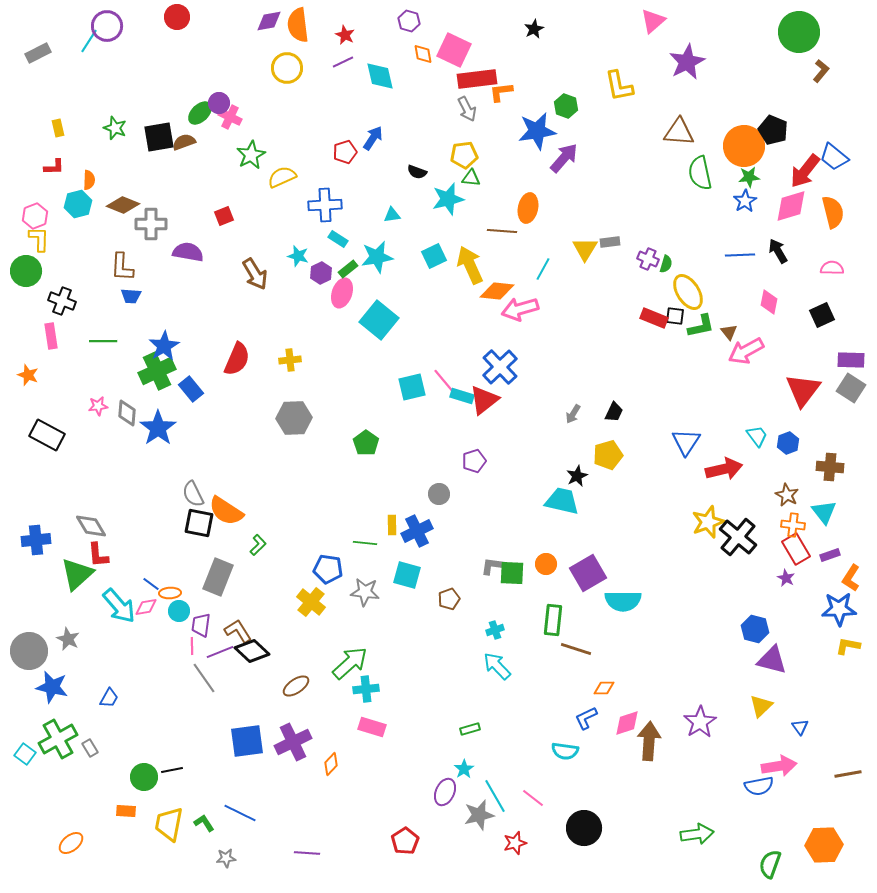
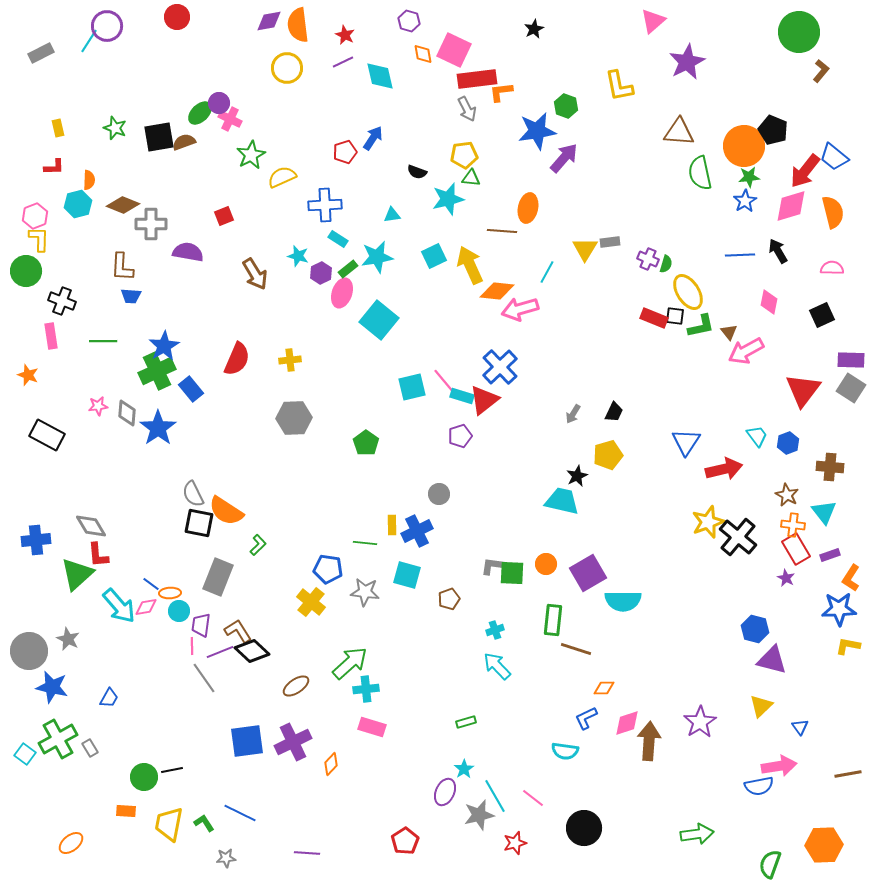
gray rectangle at (38, 53): moved 3 px right
pink cross at (230, 117): moved 2 px down
cyan line at (543, 269): moved 4 px right, 3 px down
purple pentagon at (474, 461): moved 14 px left, 25 px up
green rectangle at (470, 729): moved 4 px left, 7 px up
